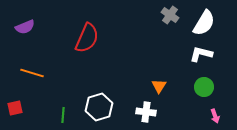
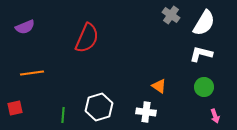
gray cross: moved 1 px right
orange line: rotated 25 degrees counterclockwise
orange triangle: rotated 28 degrees counterclockwise
